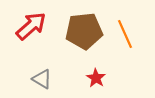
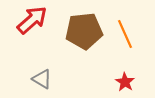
red arrow: moved 1 px right, 6 px up
red star: moved 29 px right, 4 px down
